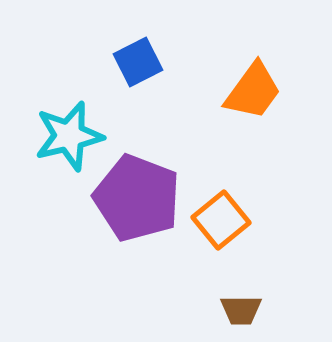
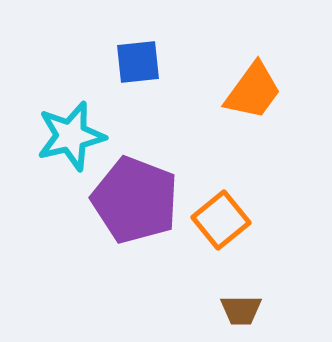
blue square: rotated 21 degrees clockwise
cyan star: moved 2 px right
purple pentagon: moved 2 px left, 2 px down
